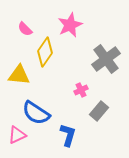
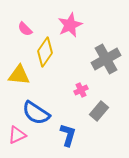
gray cross: rotated 8 degrees clockwise
